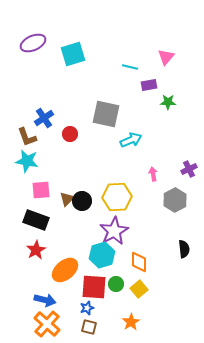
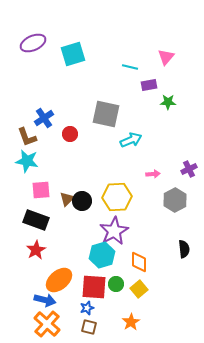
pink arrow: rotated 96 degrees clockwise
orange ellipse: moved 6 px left, 10 px down
